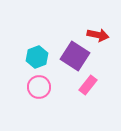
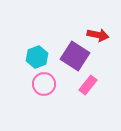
pink circle: moved 5 px right, 3 px up
